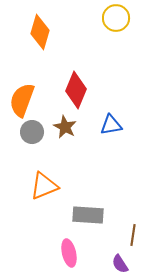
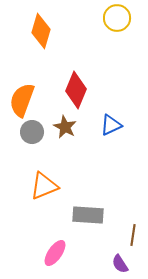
yellow circle: moved 1 px right
orange diamond: moved 1 px right, 1 px up
blue triangle: rotated 15 degrees counterclockwise
pink ellipse: moved 14 px left; rotated 48 degrees clockwise
